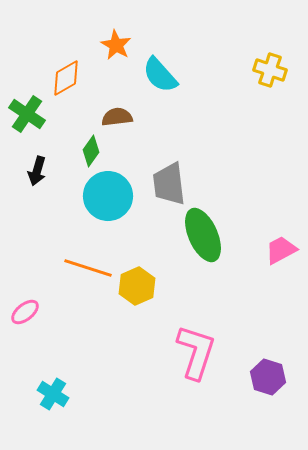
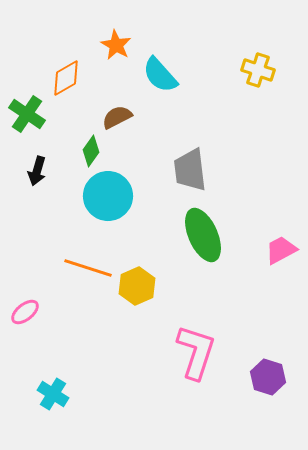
yellow cross: moved 12 px left
brown semicircle: rotated 20 degrees counterclockwise
gray trapezoid: moved 21 px right, 14 px up
